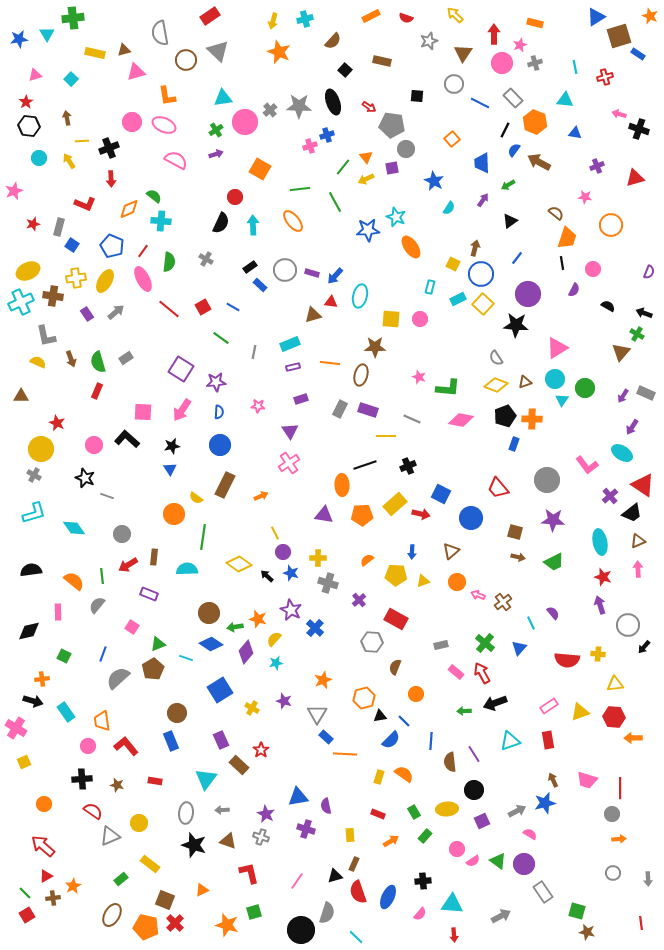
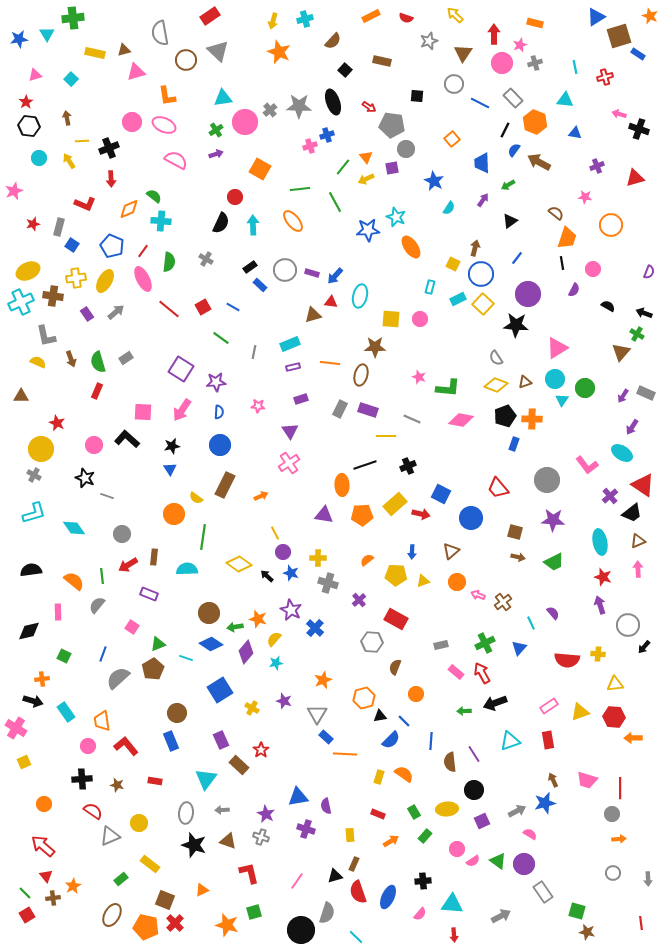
green cross at (485, 643): rotated 24 degrees clockwise
red triangle at (46, 876): rotated 40 degrees counterclockwise
